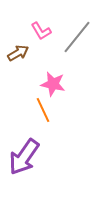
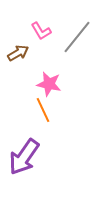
pink star: moved 4 px left
